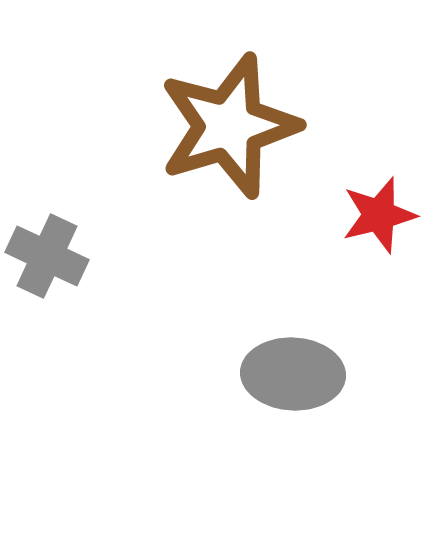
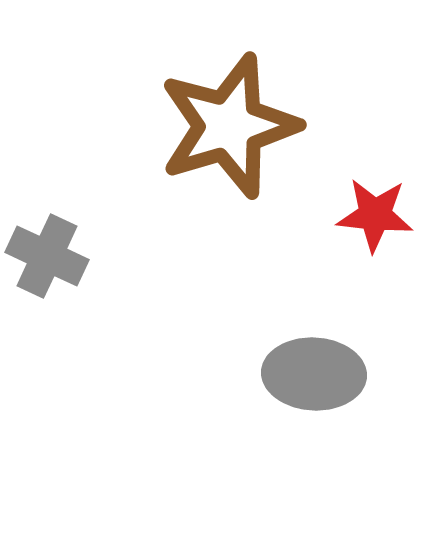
red star: moved 4 px left; rotated 20 degrees clockwise
gray ellipse: moved 21 px right
